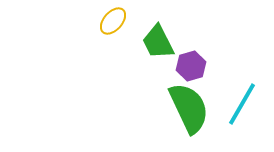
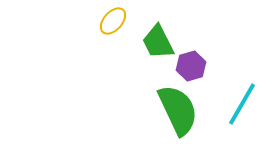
green semicircle: moved 11 px left, 2 px down
